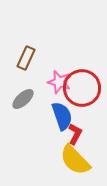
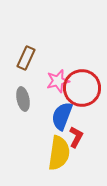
pink star: moved 1 px left, 1 px up; rotated 30 degrees counterclockwise
gray ellipse: rotated 60 degrees counterclockwise
blue semicircle: rotated 140 degrees counterclockwise
red L-shape: moved 1 px right, 3 px down
yellow semicircle: moved 16 px left, 7 px up; rotated 128 degrees counterclockwise
